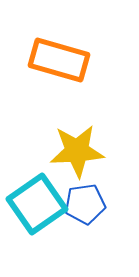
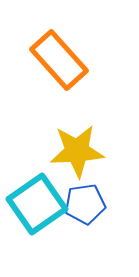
orange rectangle: rotated 32 degrees clockwise
